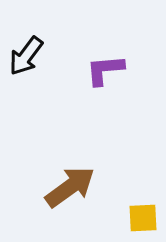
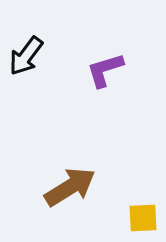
purple L-shape: rotated 12 degrees counterclockwise
brown arrow: rotated 4 degrees clockwise
